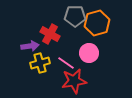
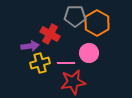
orange hexagon: rotated 15 degrees counterclockwise
pink line: rotated 36 degrees counterclockwise
red star: moved 1 px left, 1 px down
